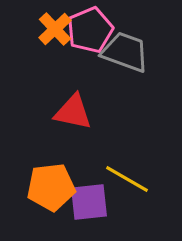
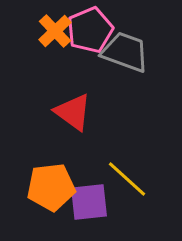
orange cross: moved 2 px down
red triangle: rotated 24 degrees clockwise
yellow line: rotated 12 degrees clockwise
